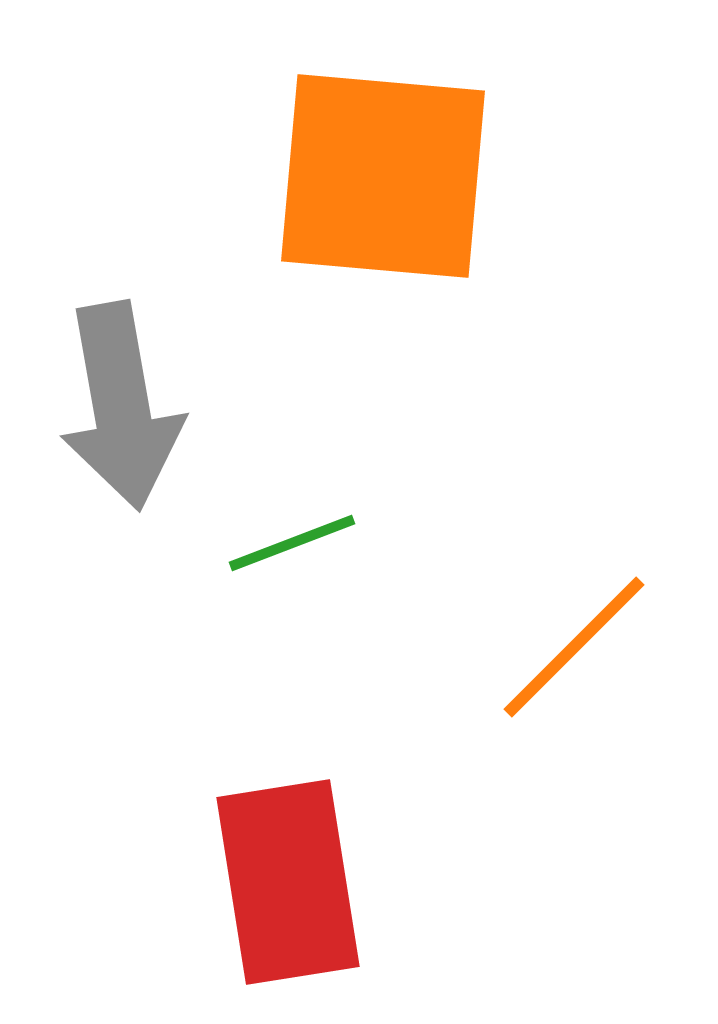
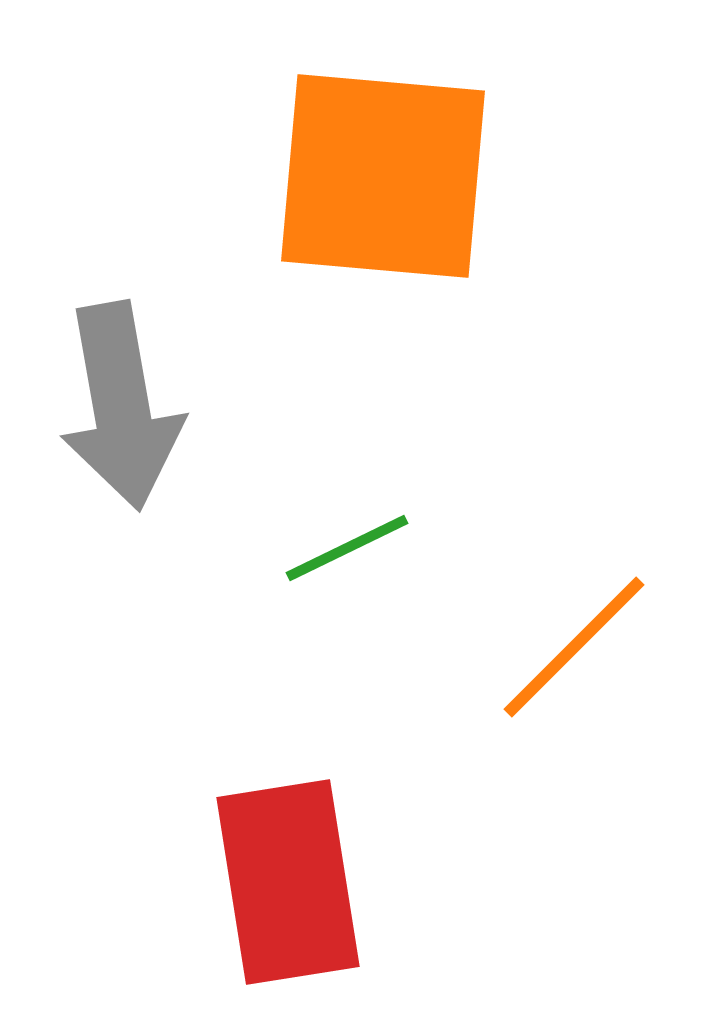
green line: moved 55 px right, 5 px down; rotated 5 degrees counterclockwise
